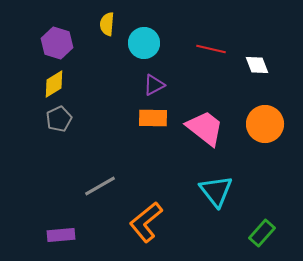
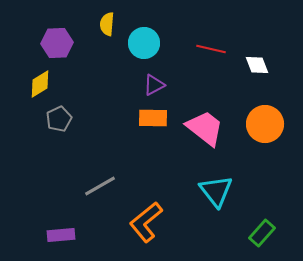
purple hexagon: rotated 20 degrees counterclockwise
yellow diamond: moved 14 px left
